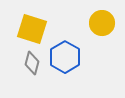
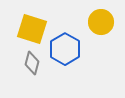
yellow circle: moved 1 px left, 1 px up
blue hexagon: moved 8 px up
